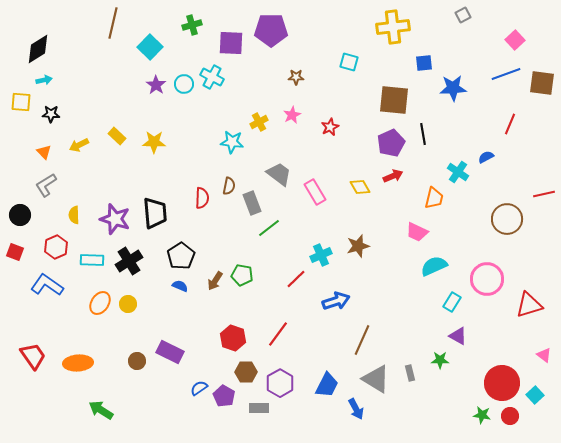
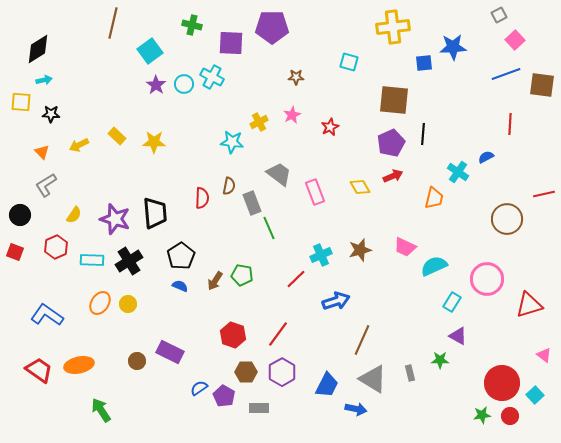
gray square at (463, 15): moved 36 px right
green cross at (192, 25): rotated 30 degrees clockwise
purple pentagon at (271, 30): moved 1 px right, 3 px up
cyan square at (150, 47): moved 4 px down; rotated 10 degrees clockwise
brown square at (542, 83): moved 2 px down
blue star at (453, 88): moved 41 px up
red line at (510, 124): rotated 20 degrees counterclockwise
black line at (423, 134): rotated 15 degrees clockwise
orange triangle at (44, 152): moved 2 px left
pink rectangle at (315, 192): rotated 10 degrees clockwise
yellow semicircle at (74, 215): rotated 144 degrees counterclockwise
green line at (269, 228): rotated 75 degrees counterclockwise
pink trapezoid at (417, 232): moved 12 px left, 15 px down
brown star at (358, 246): moved 2 px right, 4 px down
blue L-shape at (47, 285): moved 30 px down
red hexagon at (233, 338): moved 3 px up
red trapezoid at (33, 356): moved 6 px right, 14 px down; rotated 20 degrees counterclockwise
orange ellipse at (78, 363): moved 1 px right, 2 px down; rotated 8 degrees counterclockwise
gray triangle at (376, 379): moved 3 px left
purple hexagon at (280, 383): moved 2 px right, 11 px up
blue arrow at (356, 409): rotated 50 degrees counterclockwise
green arrow at (101, 410): rotated 25 degrees clockwise
green star at (482, 415): rotated 18 degrees counterclockwise
